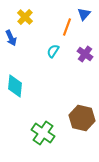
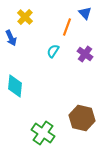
blue triangle: moved 1 px right, 1 px up; rotated 24 degrees counterclockwise
